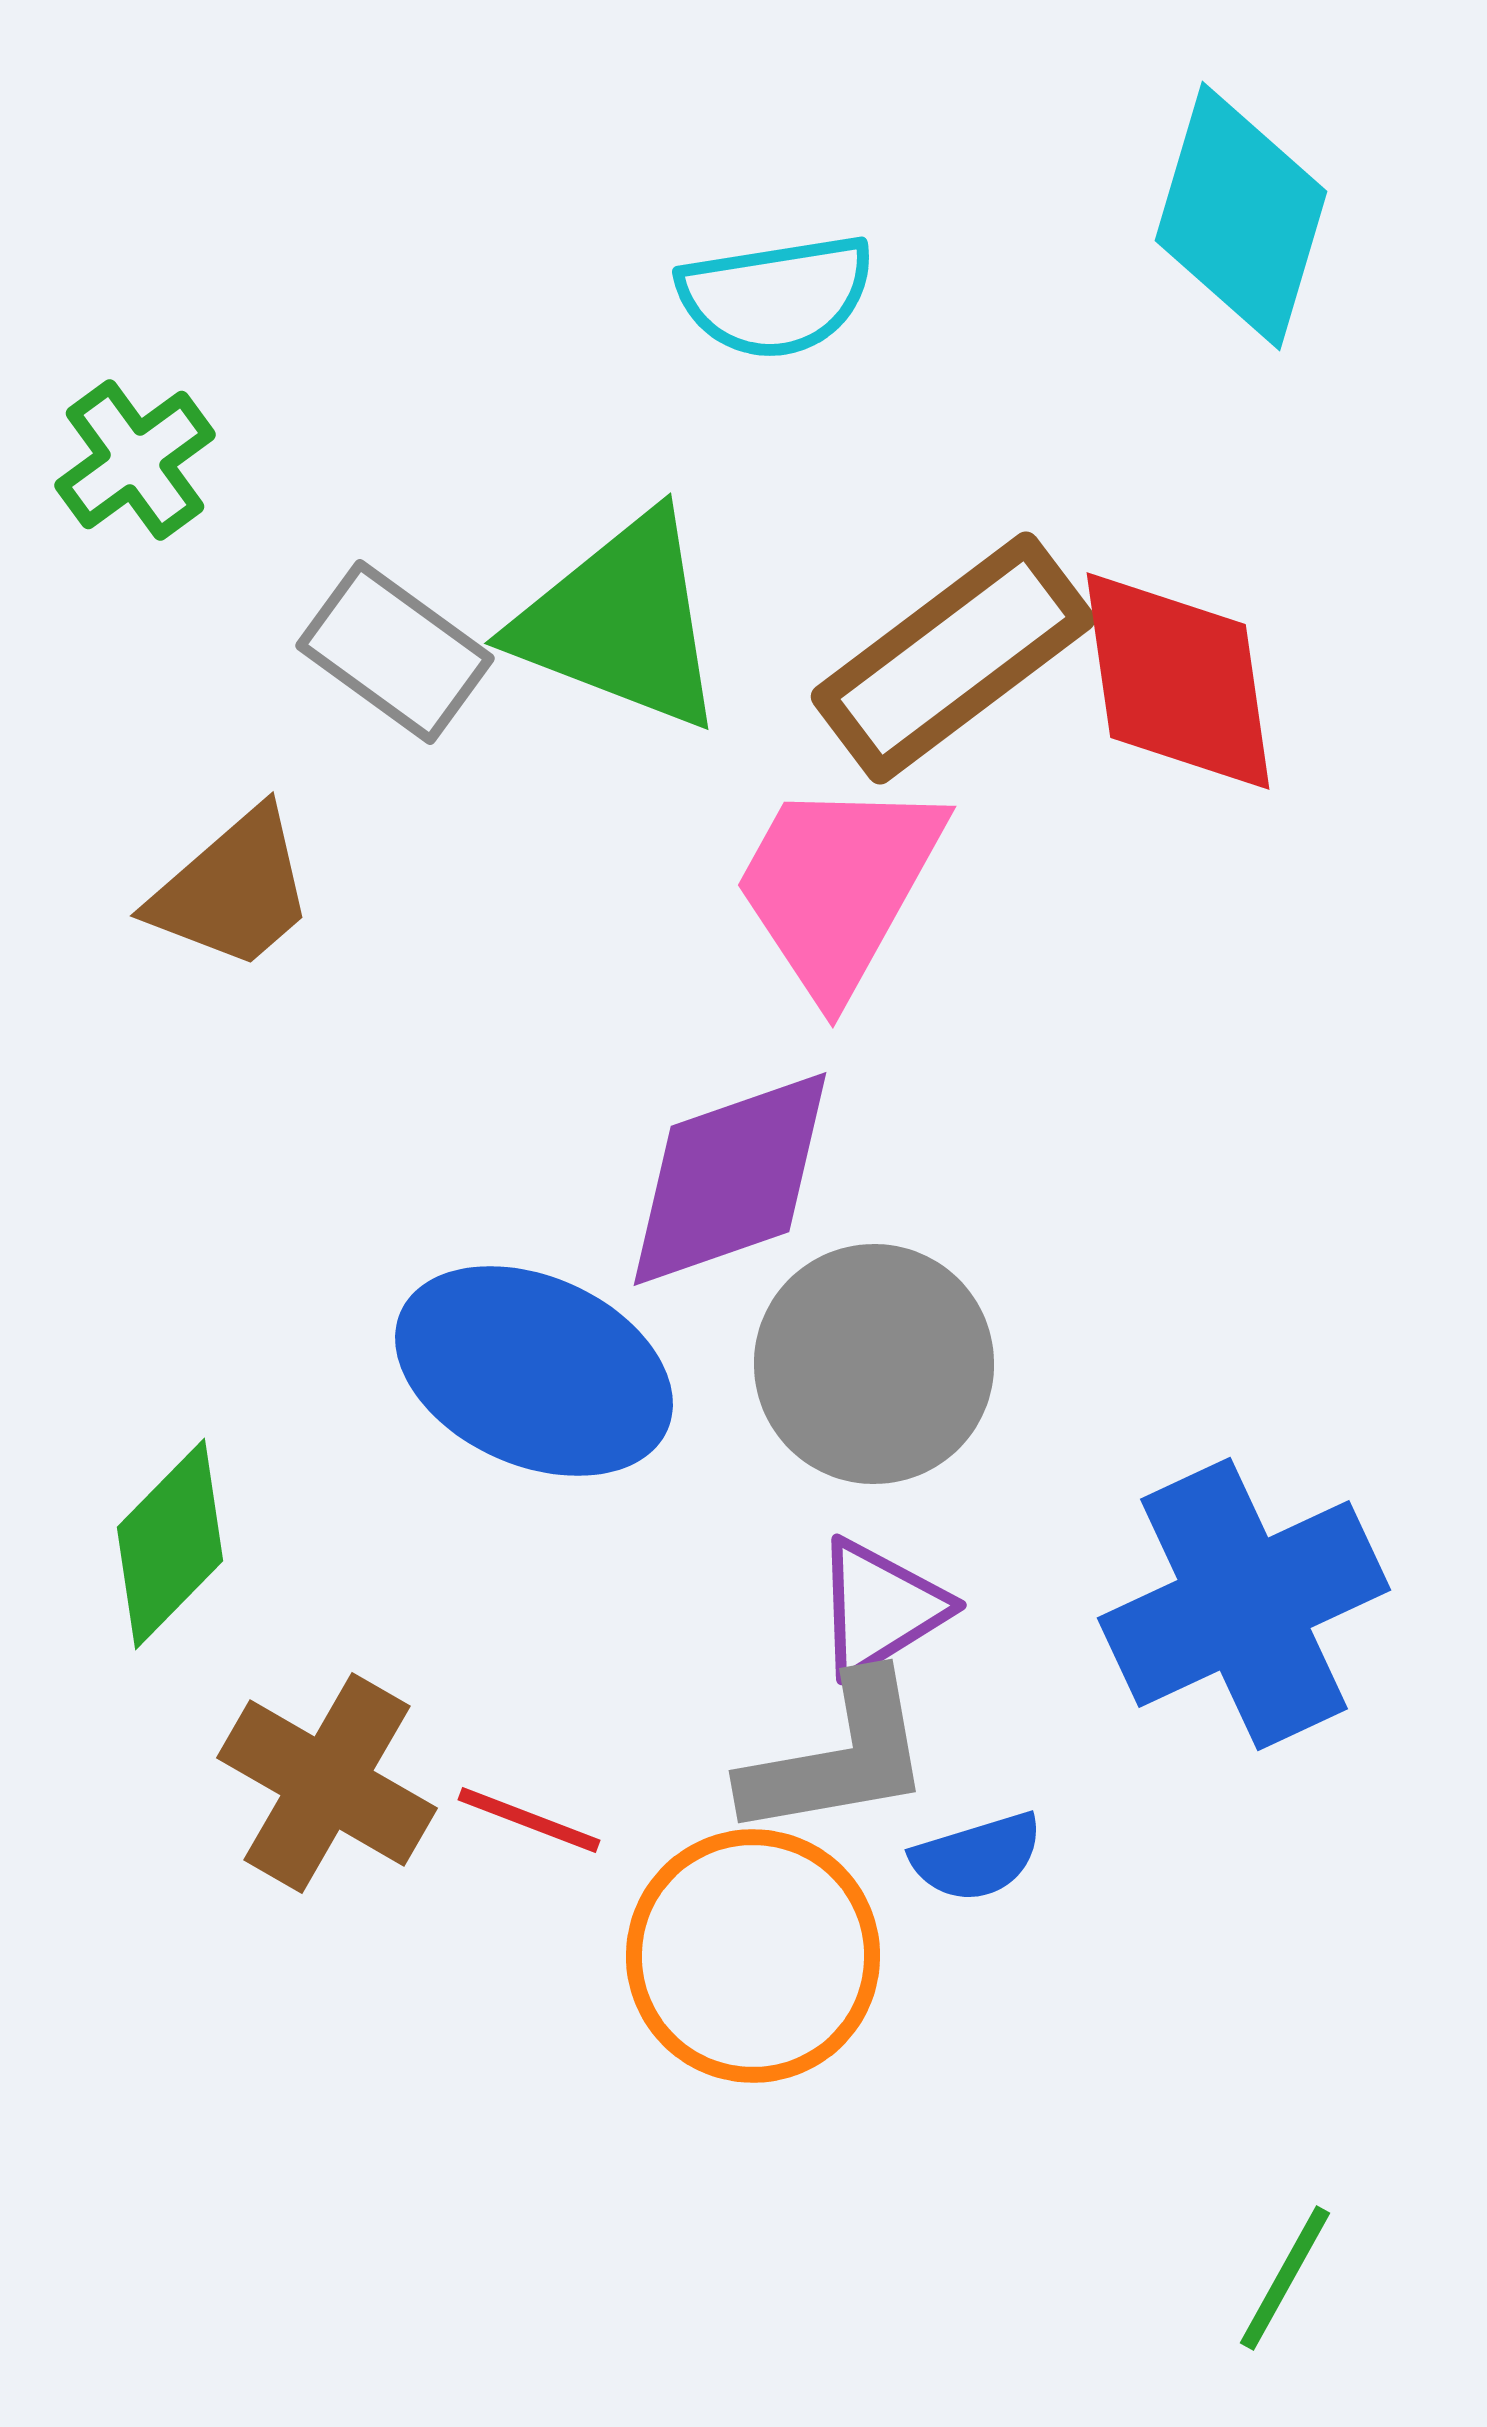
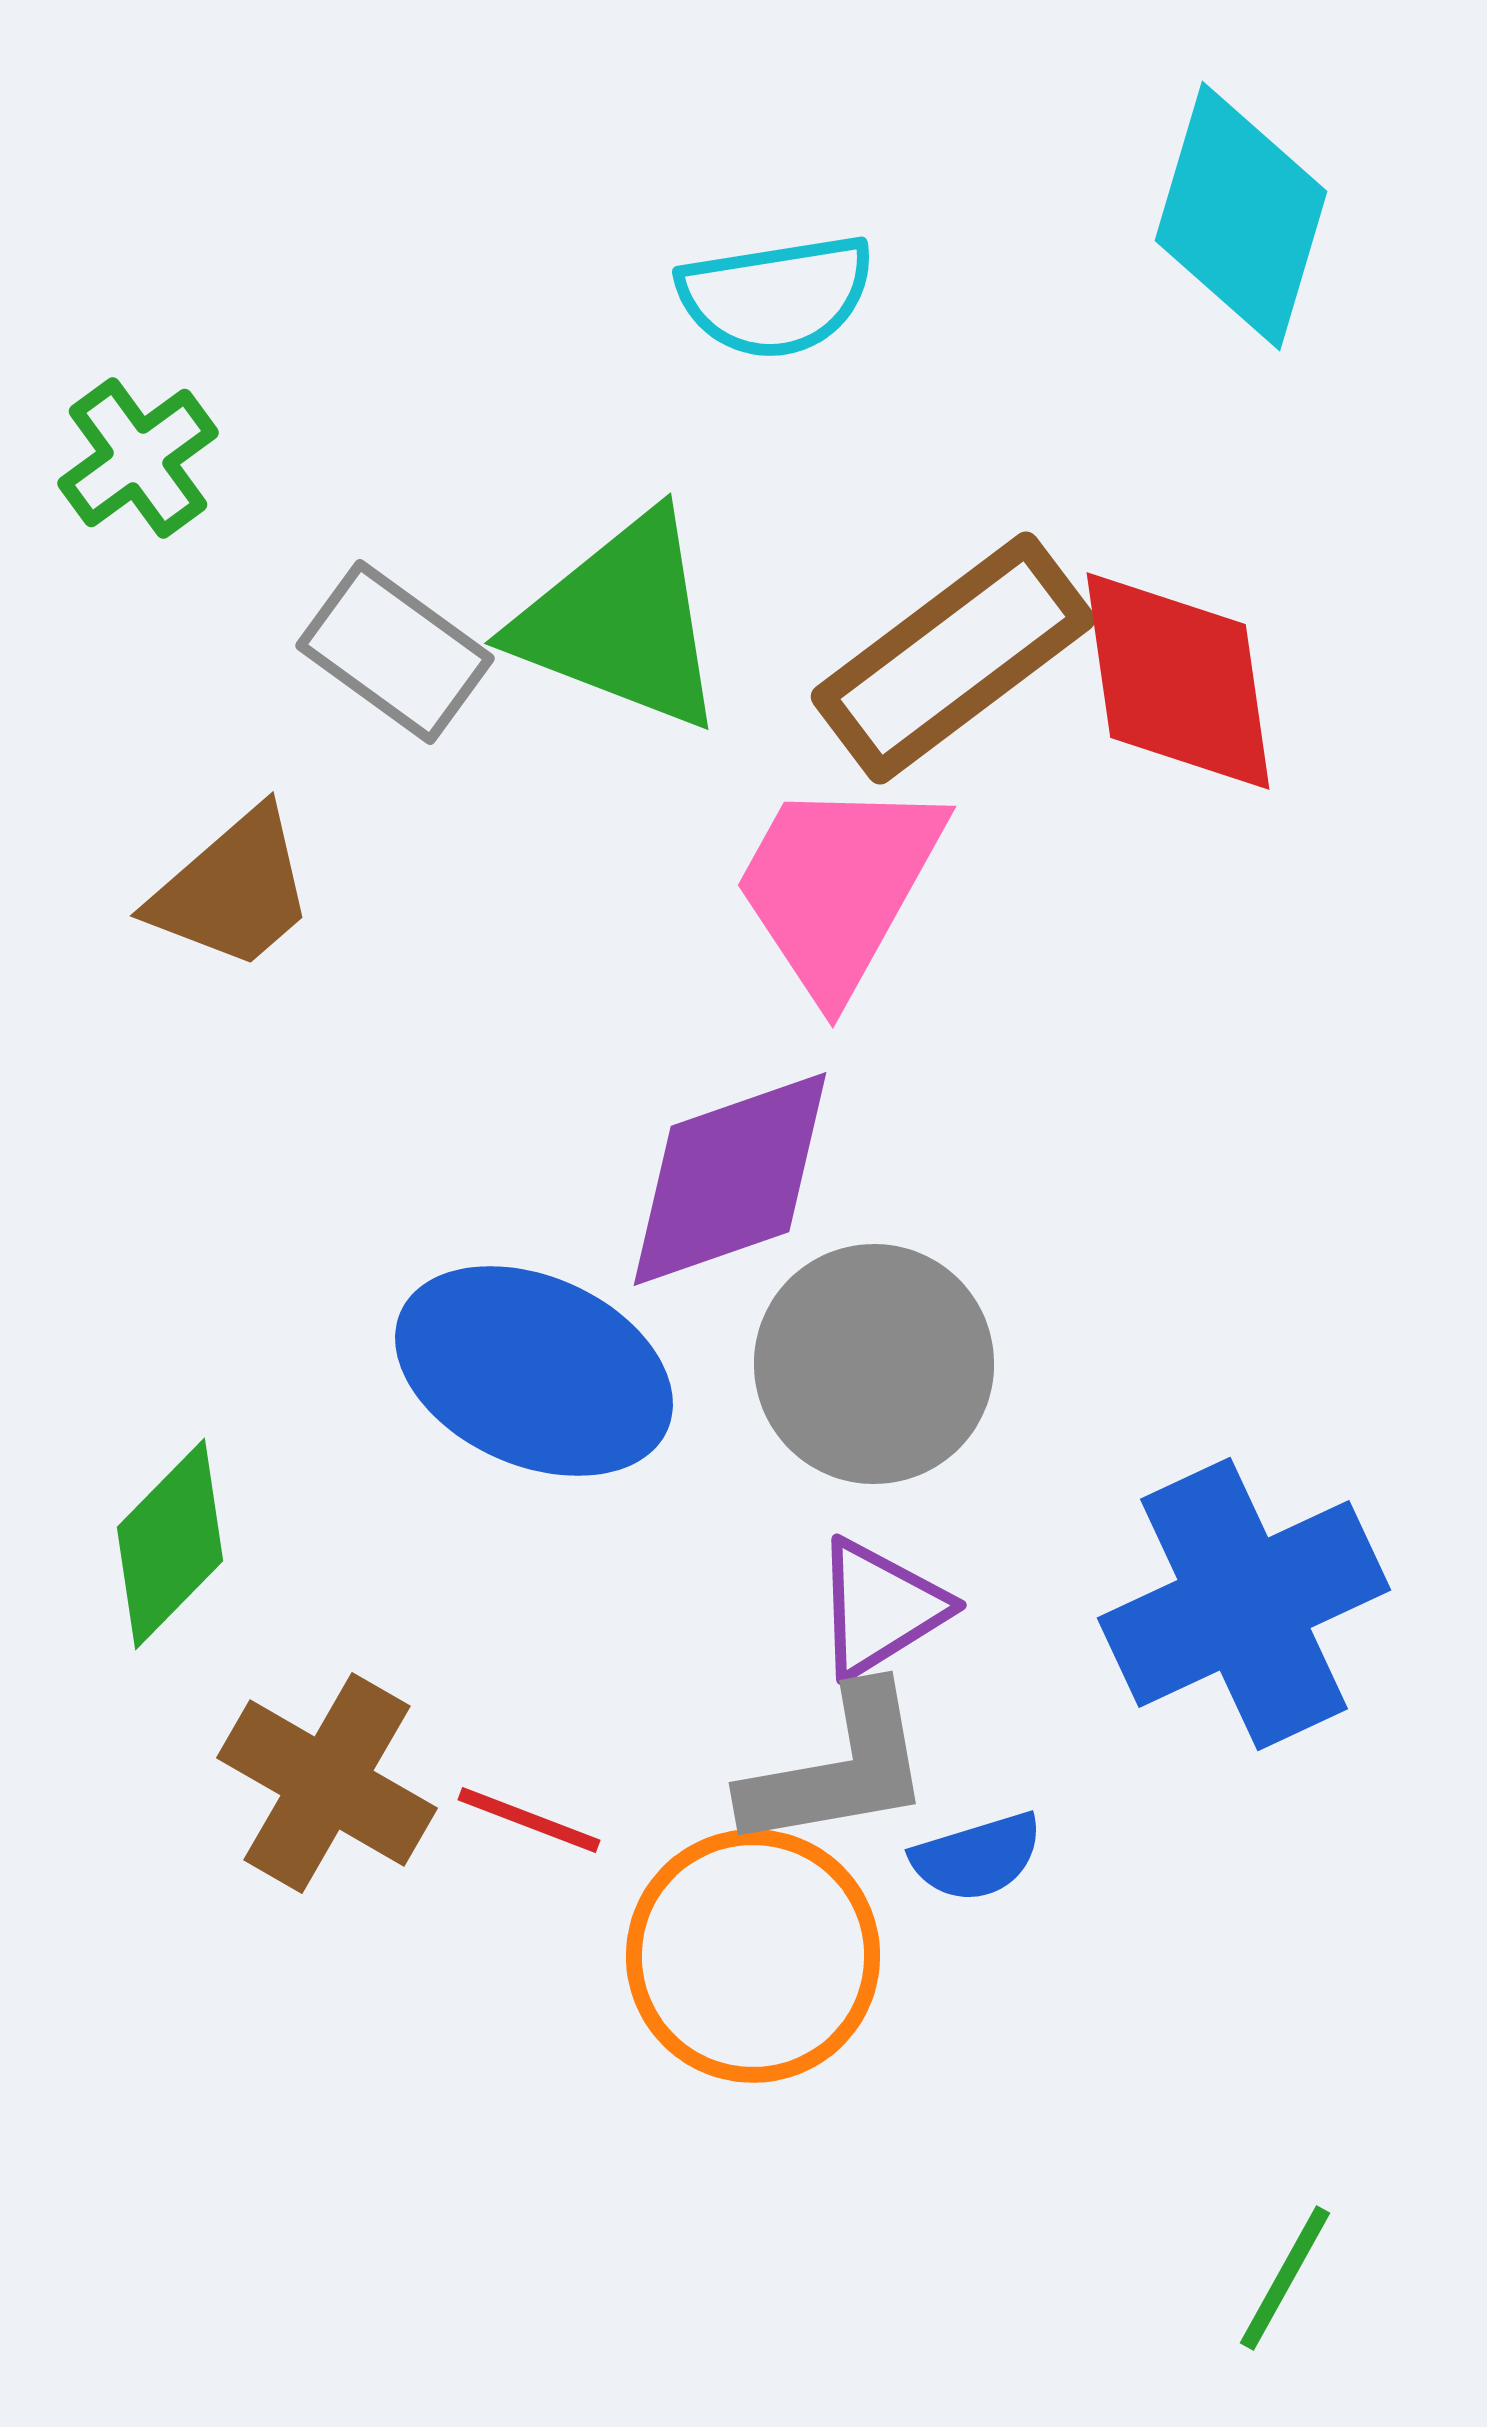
green cross: moved 3 px right, 2 px up
gray L-shape: moved 12 px down
